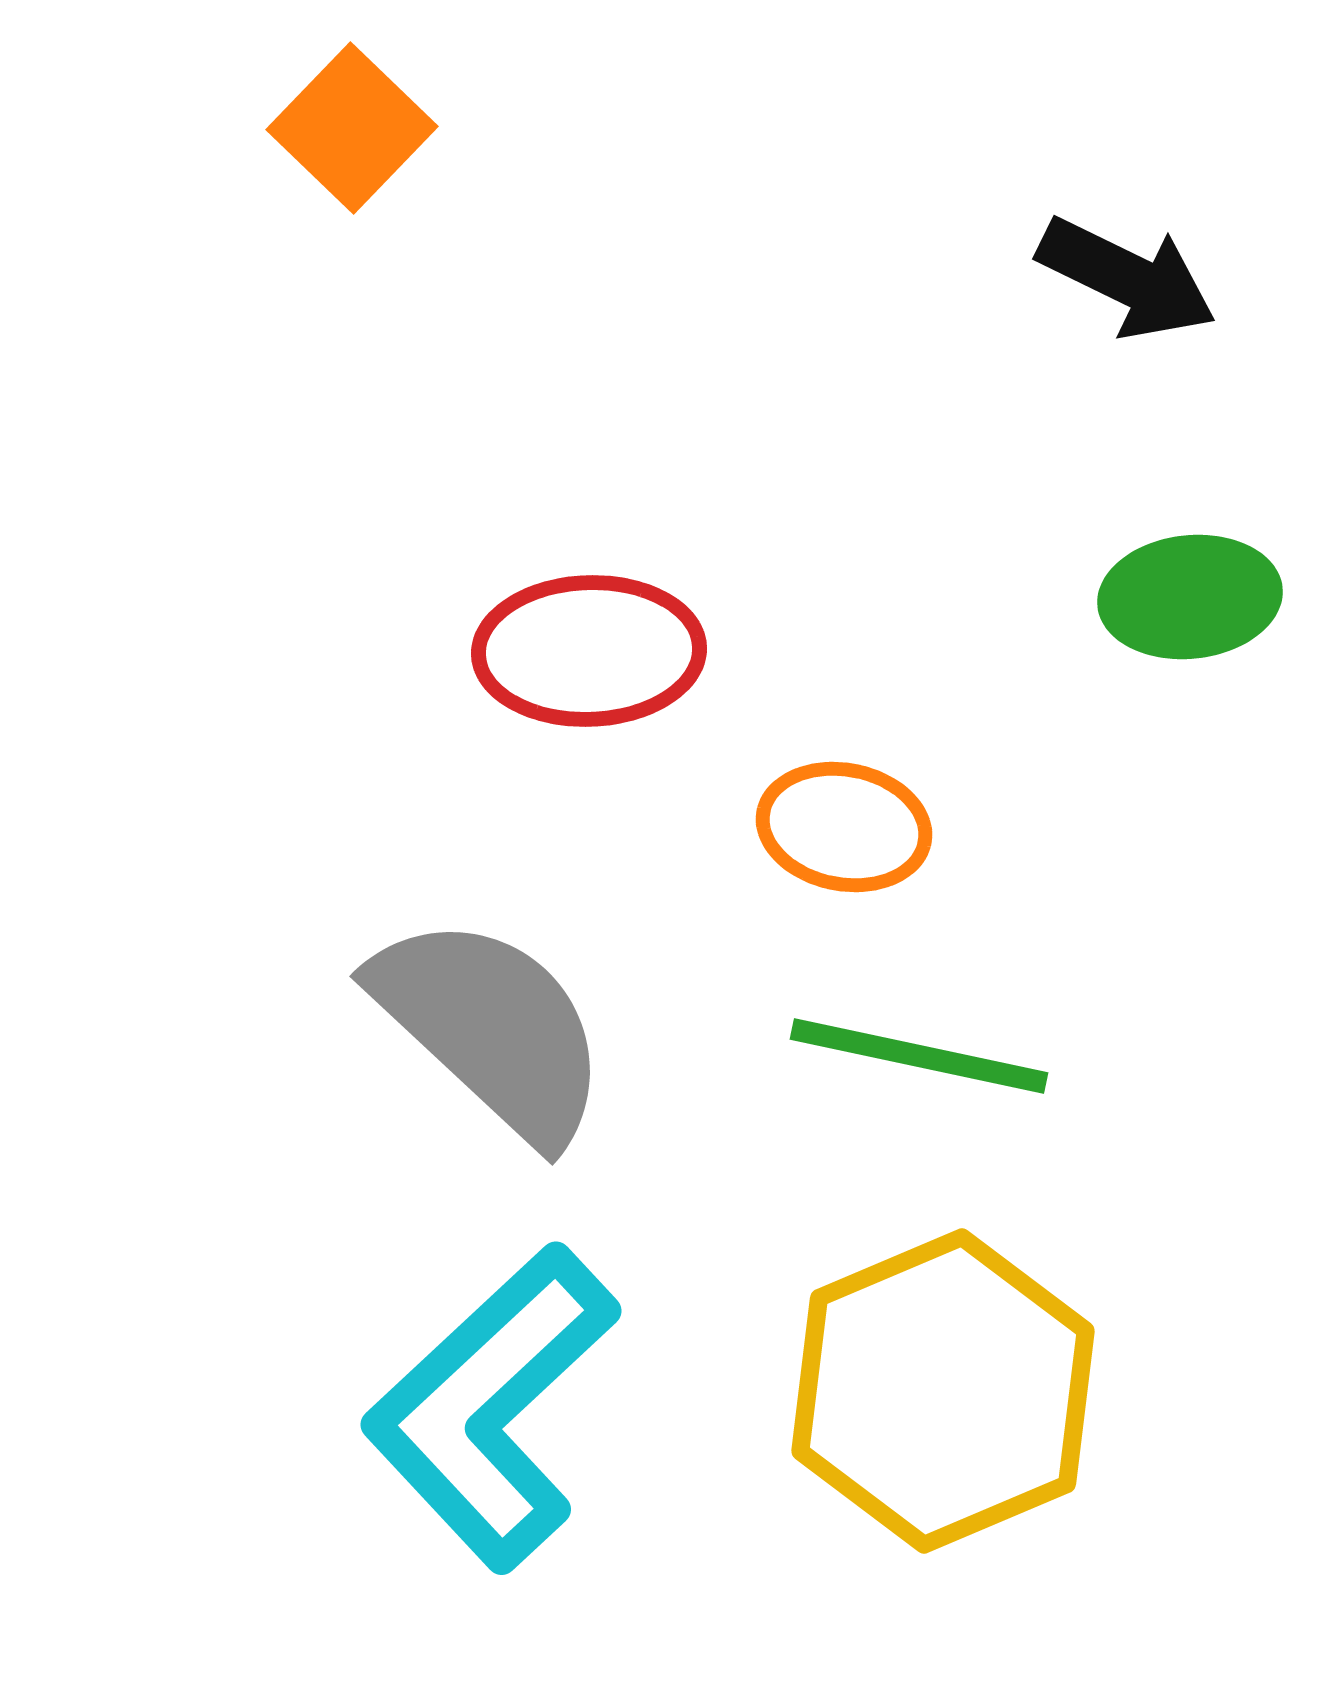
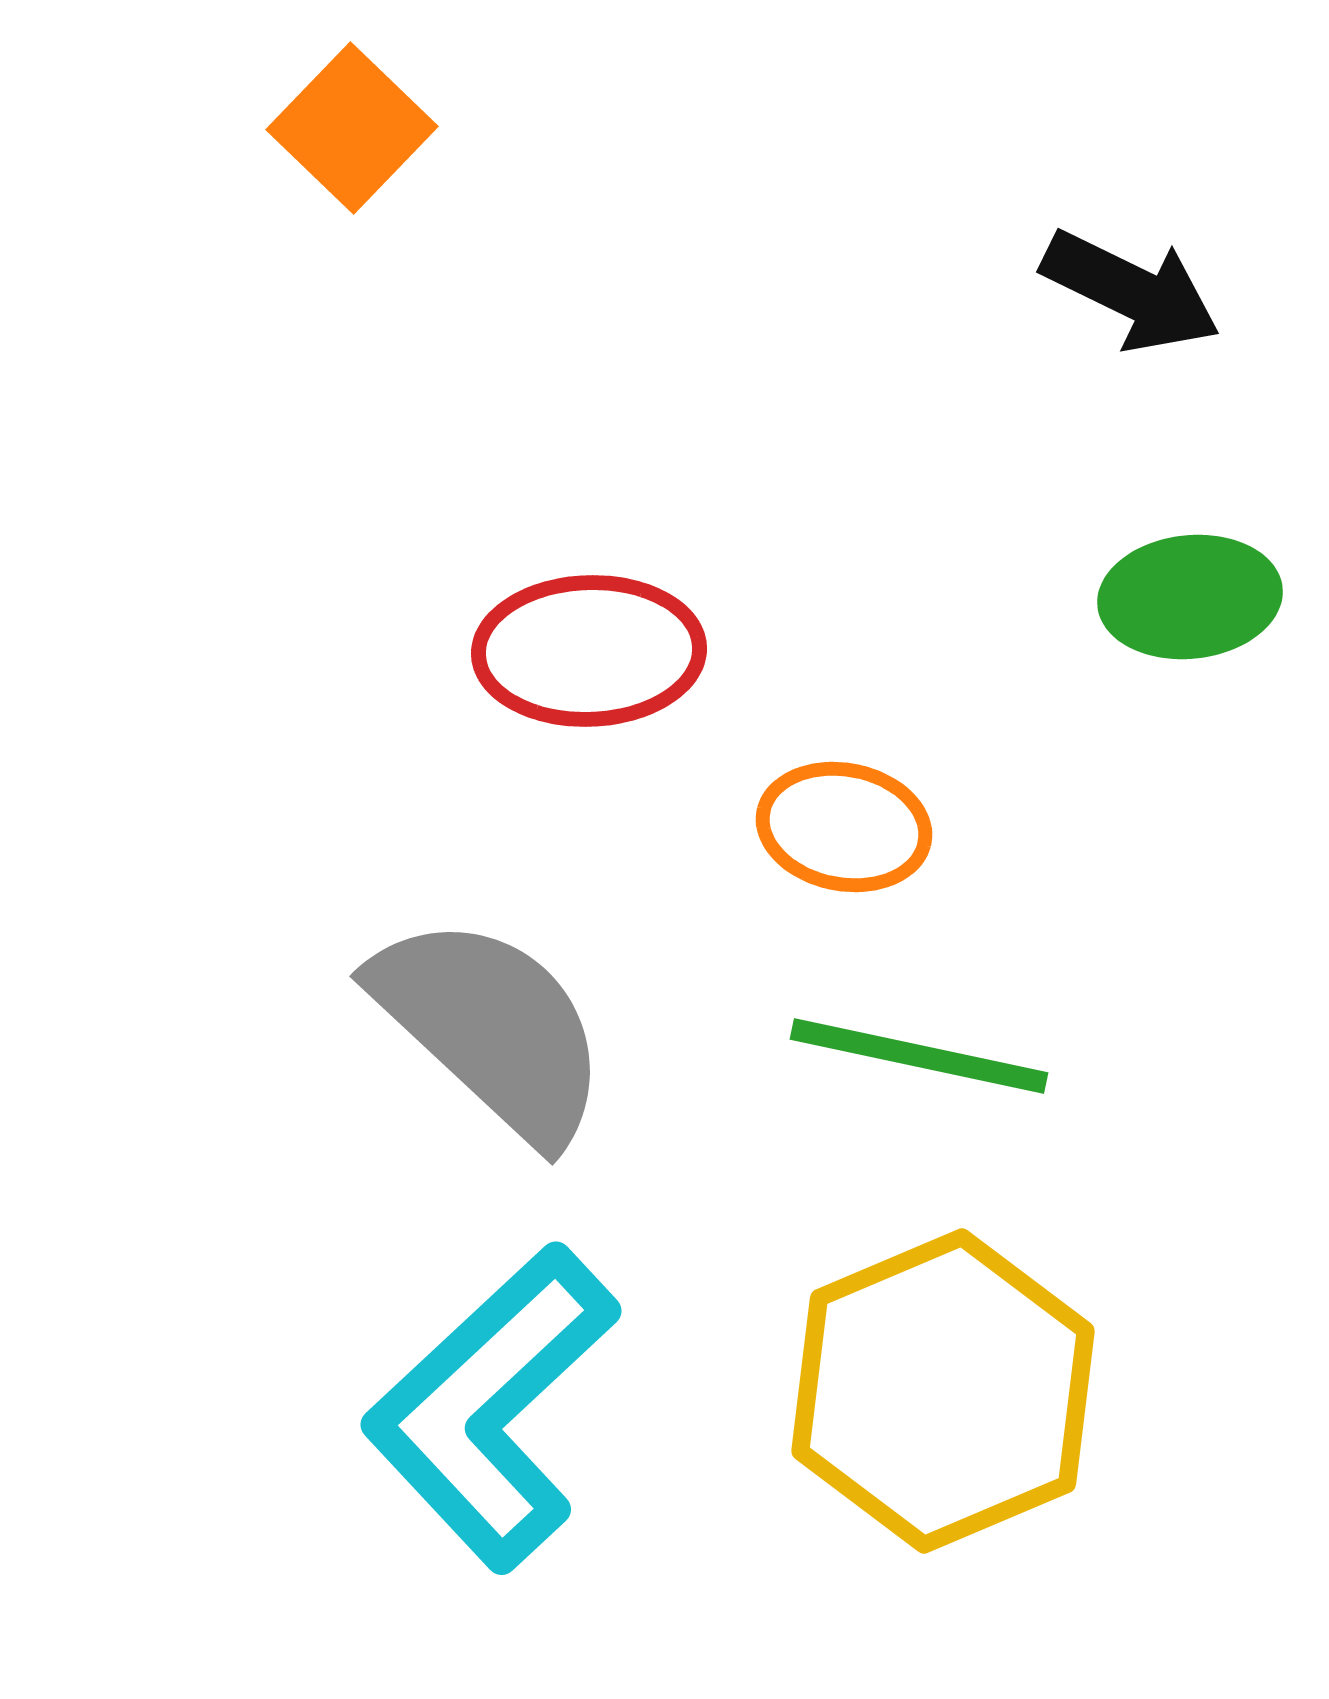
black arrow: moved 4 px right, 13 px down
